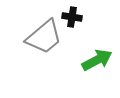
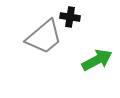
black cross: moved 2 px left
